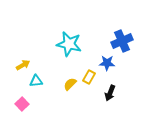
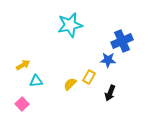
cyan star: moved 1 px right, 19 px up; rotated 25 degrees counterclockwise
blue star: moved 1 px right, 3 px up
